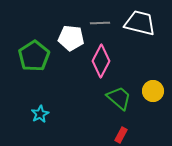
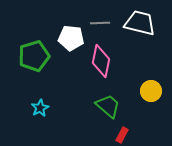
green pentagon: rotated 16 degrees clockwise
pink diamond: rotated 16 degrees counterclockwise
yellow circle: moved 2 px left
green trapezoid: moved 11 px left, 8 px down
cyan star: moved 6 px up
red rectangle: moved 1 px right
